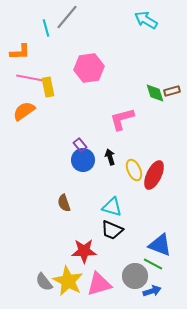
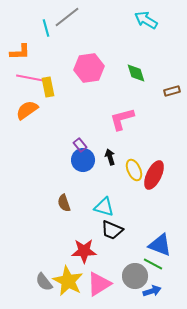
gray line: rotated 12 degrees clockwise
green diamond: moved 19 px left, 20 px up
orange semicircle: moved 3 px right, 1 px up
cyan triangle: moved 8 px left
pink triangle: rotated 16 degrees counterclockwise
